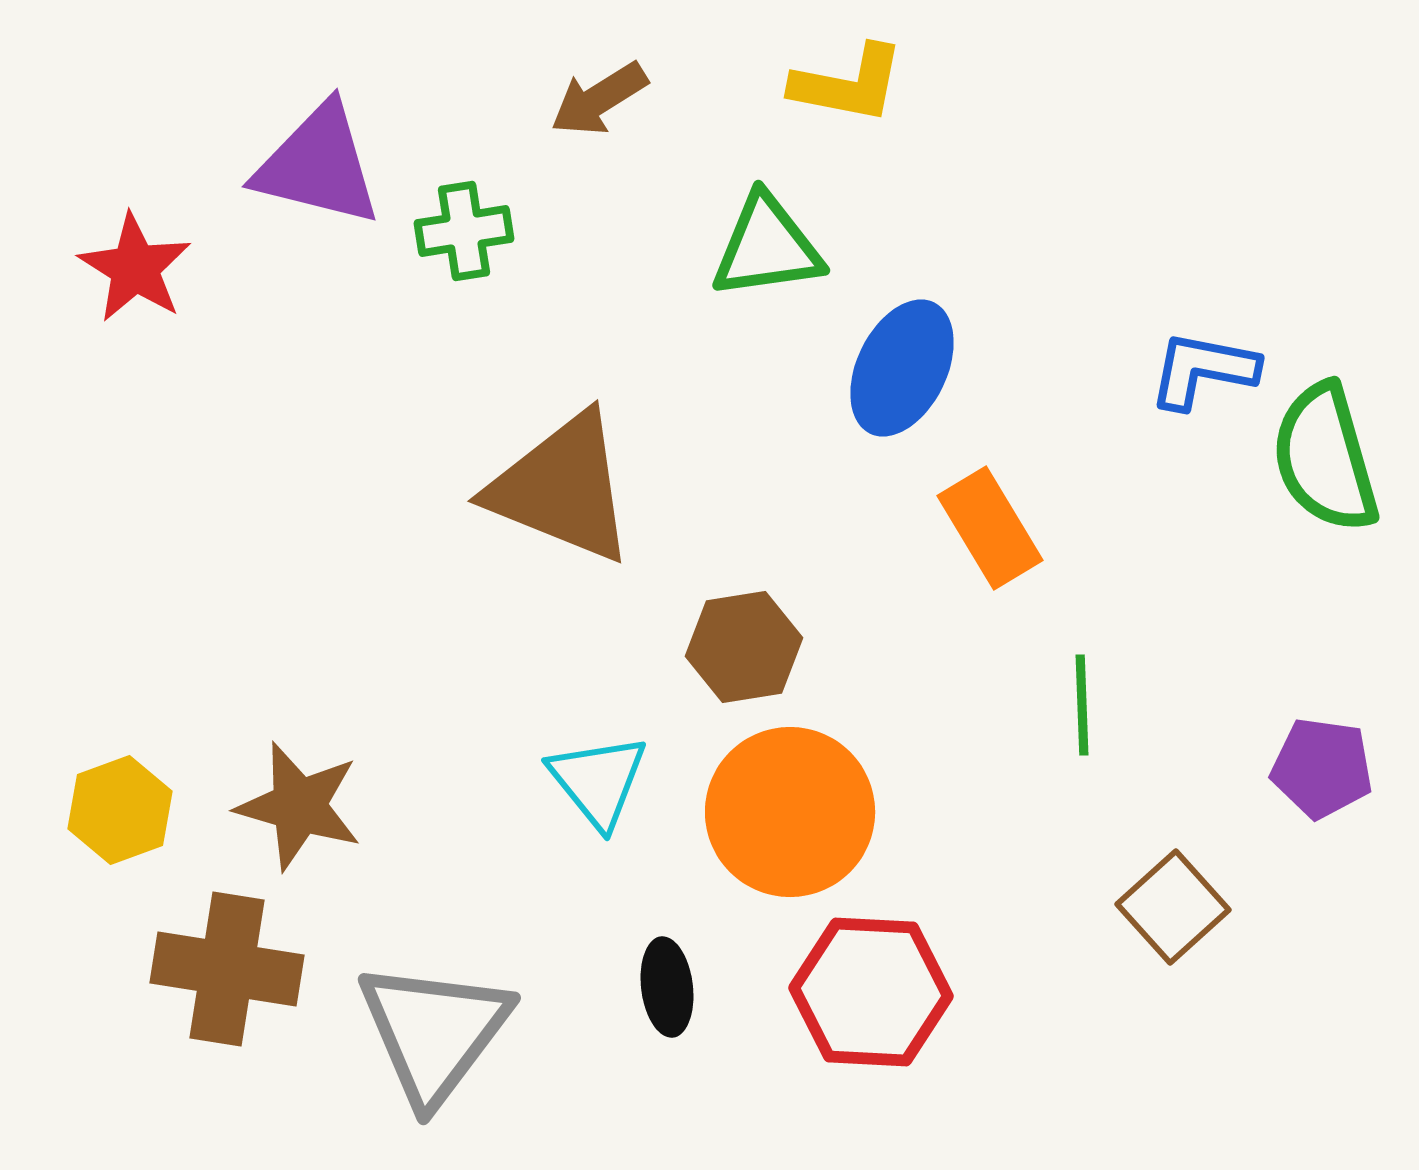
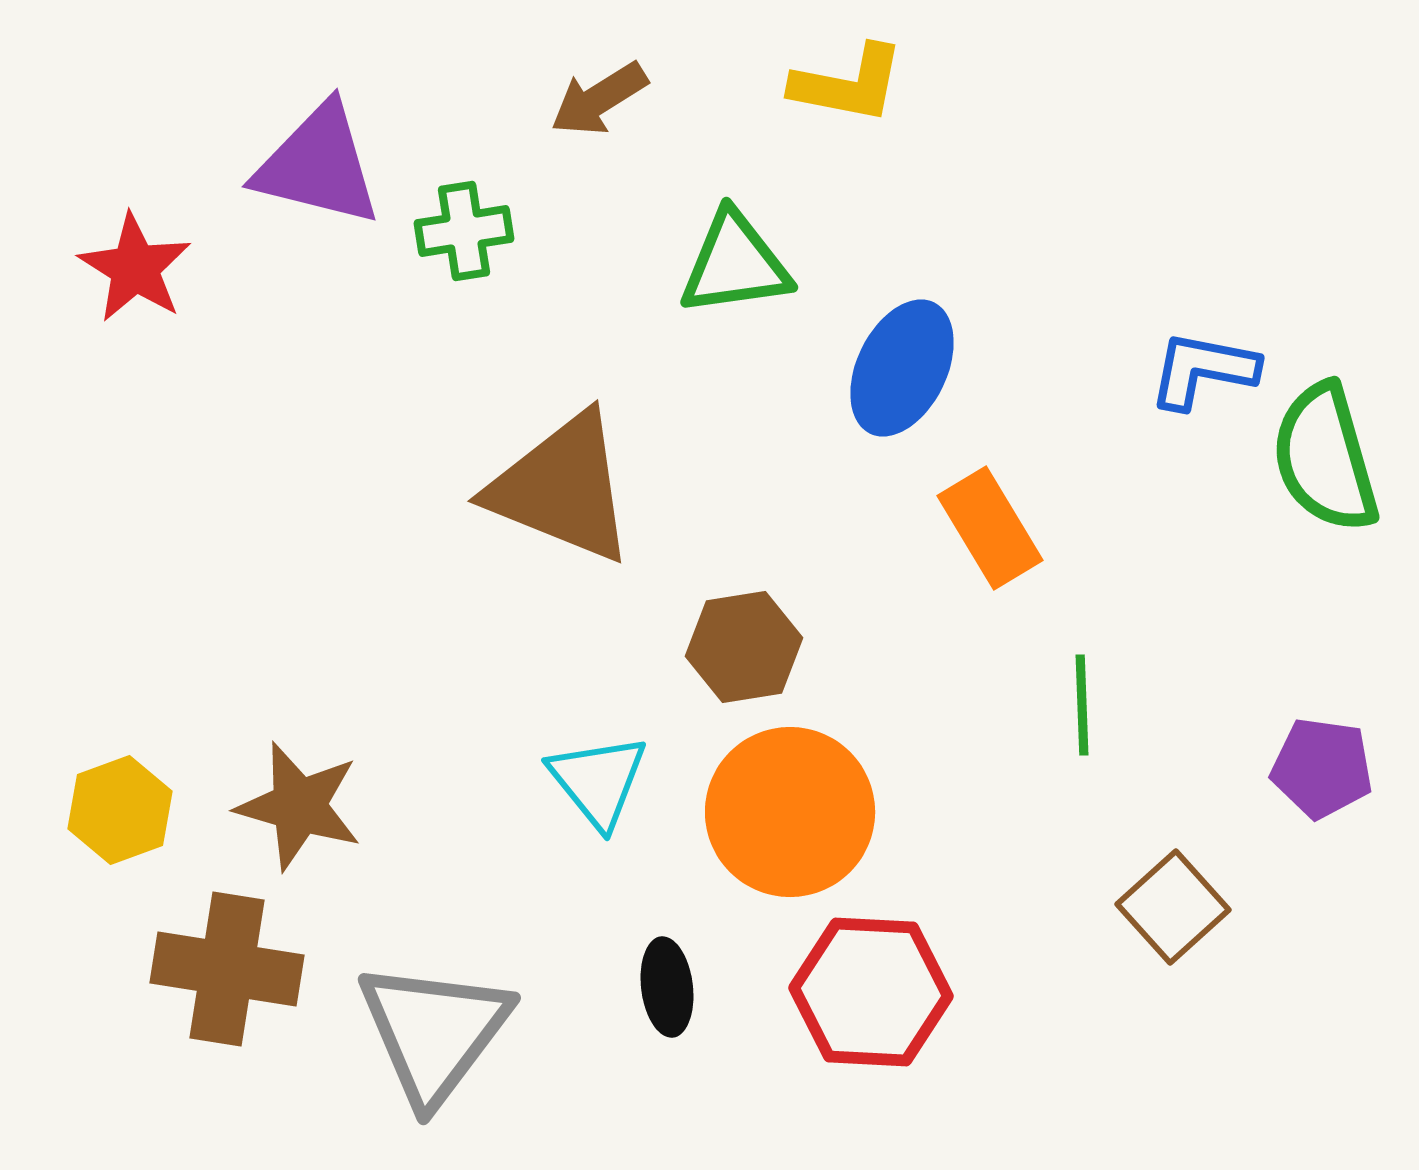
green triangle: moved 32 px left, 17 px down
